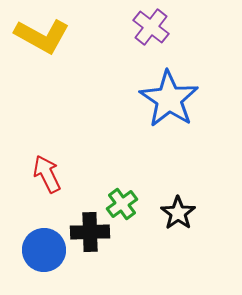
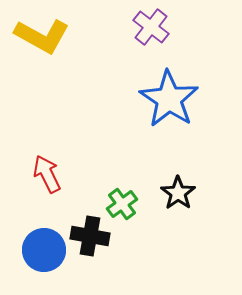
black star: moved 20 px up
black cross: moved 4 px down; rotated 12 degrees clockwise
